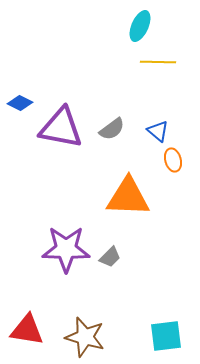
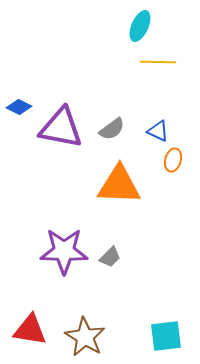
blue diamond: moved 1 px left, 4 px down
blue triangle: rotated 15 degrees counterclockwise
orange ellipse: rotated 30 degrees clockwise
orange triangle: moved 9 px left, 12 px up
purple star: moved 2 px left, 2 px down
red triangle: moved 3 px right
brown star: rotated 15 degrees clockwise
